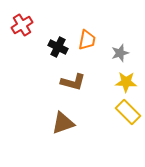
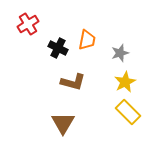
red cross: moved 6 px right, 1 px up
black cross: moved 1 px down
yellow star: moved 1 px left; rotated 30 degrees counterclockwise
brown triangle: rotated 40 degrees counterclockwise
